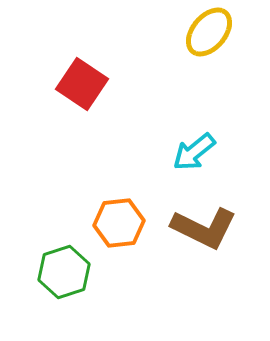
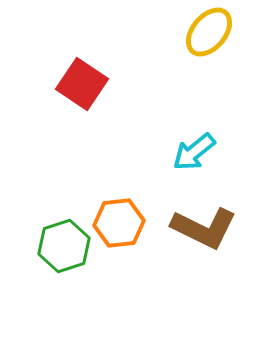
green hexagon: moved 26 px up
